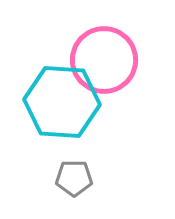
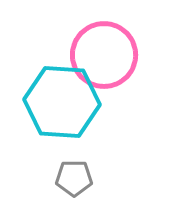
pink circle: moved 5 px up
